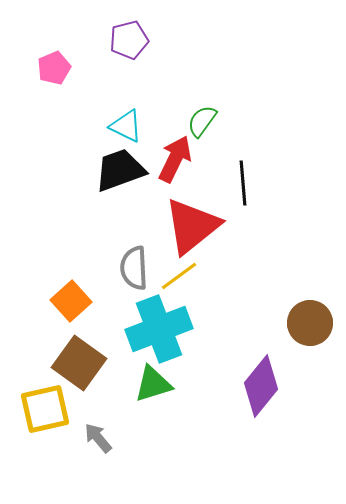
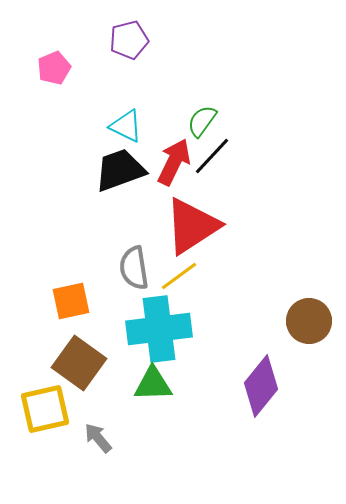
red arrow: moved 1 px left, 3 px down
black line: moved 31 px left, 27 px up; rotated 48 degrees clockwise
red triangle: rotated 6 degrees clockwise
gray semicircle: rotated 6 degrees counterclockwise
orange square: rotated 30 degrees clockwise
brown circle: moved 1 px left, 2 px up
cyan cross: rotated 14 degrees clockwise
green triangle: rotated 15 degrees clockwise
